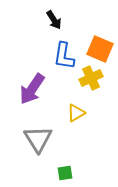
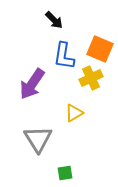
black arrow: rotated 12 degrees counterclockwise
purple arrow: moved 5 px up
yellow triangle: moved 2 px left
